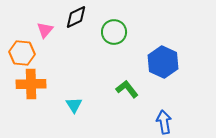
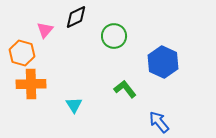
green circle: moved 4 px down
orange hexagon: rotated 10 degrees clockwise
green L-shape: moved 2 px left
blue arrow: moved 5 px left; rotated 30 degrees counterclockwise
